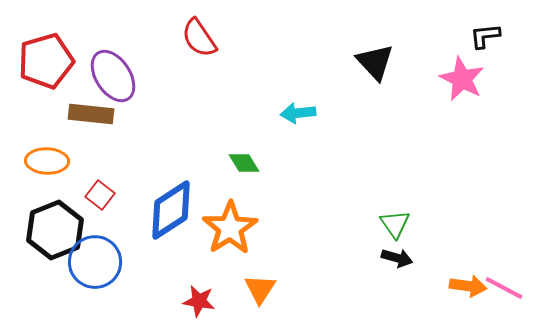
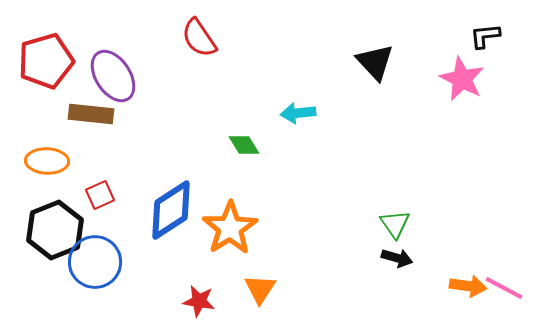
green diamond: moved 18 px up
red square: rotated 28 degrees clockwise
